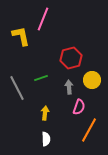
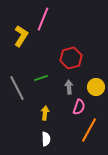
yellow L-shape: rotated 45 degrees clockwise
yellow circle: moved 4 px right, 7 px down
